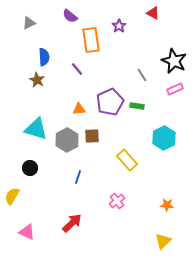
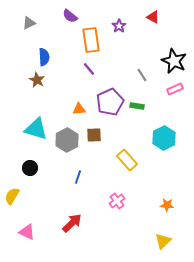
red triangle: moved 4 px down
purple line: moved 12 px right
brown square: moved 2 px right, 1 px up
